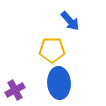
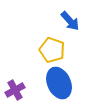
yellow pentagon: rotated 20 degrees clockwise
blue ellipse: rotated 20 degrees counterclockwise
